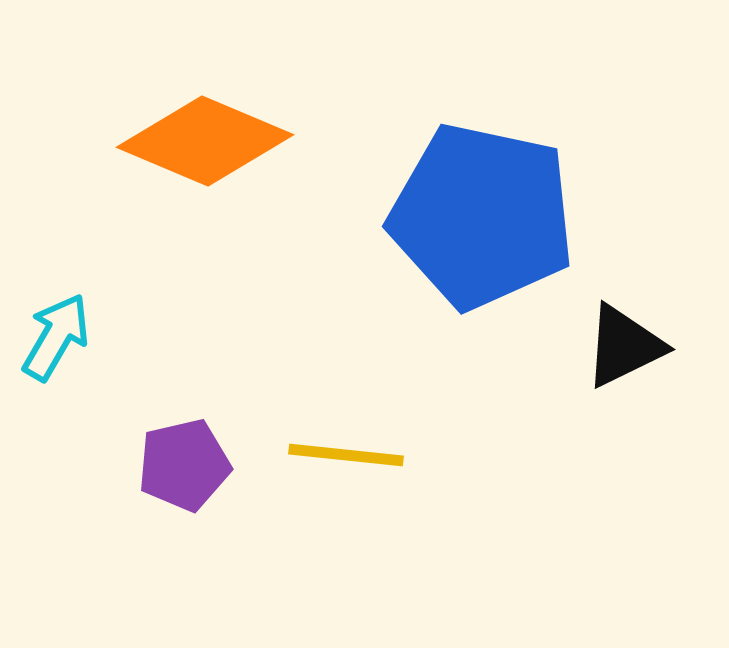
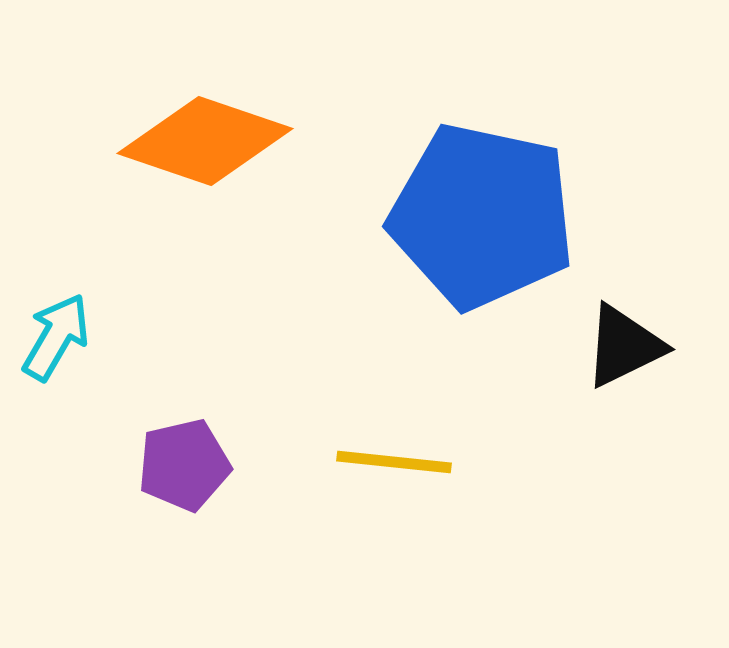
orange diamond: rotated 4 degrees counterclockwise
yellow line: moved 48 px right, 7 px down
